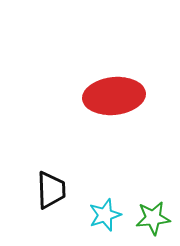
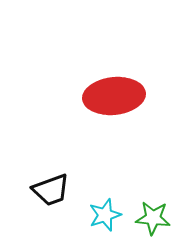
black trapezoid: rotated 72 degrees clockwise
green star: rotated 12 degrees clockwise
